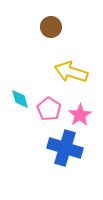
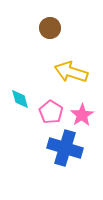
brown circle: moved 1 px left, 1 px down
pink pentagon: moved 2 px right, 3 px down
pink star: moved 2 px right
